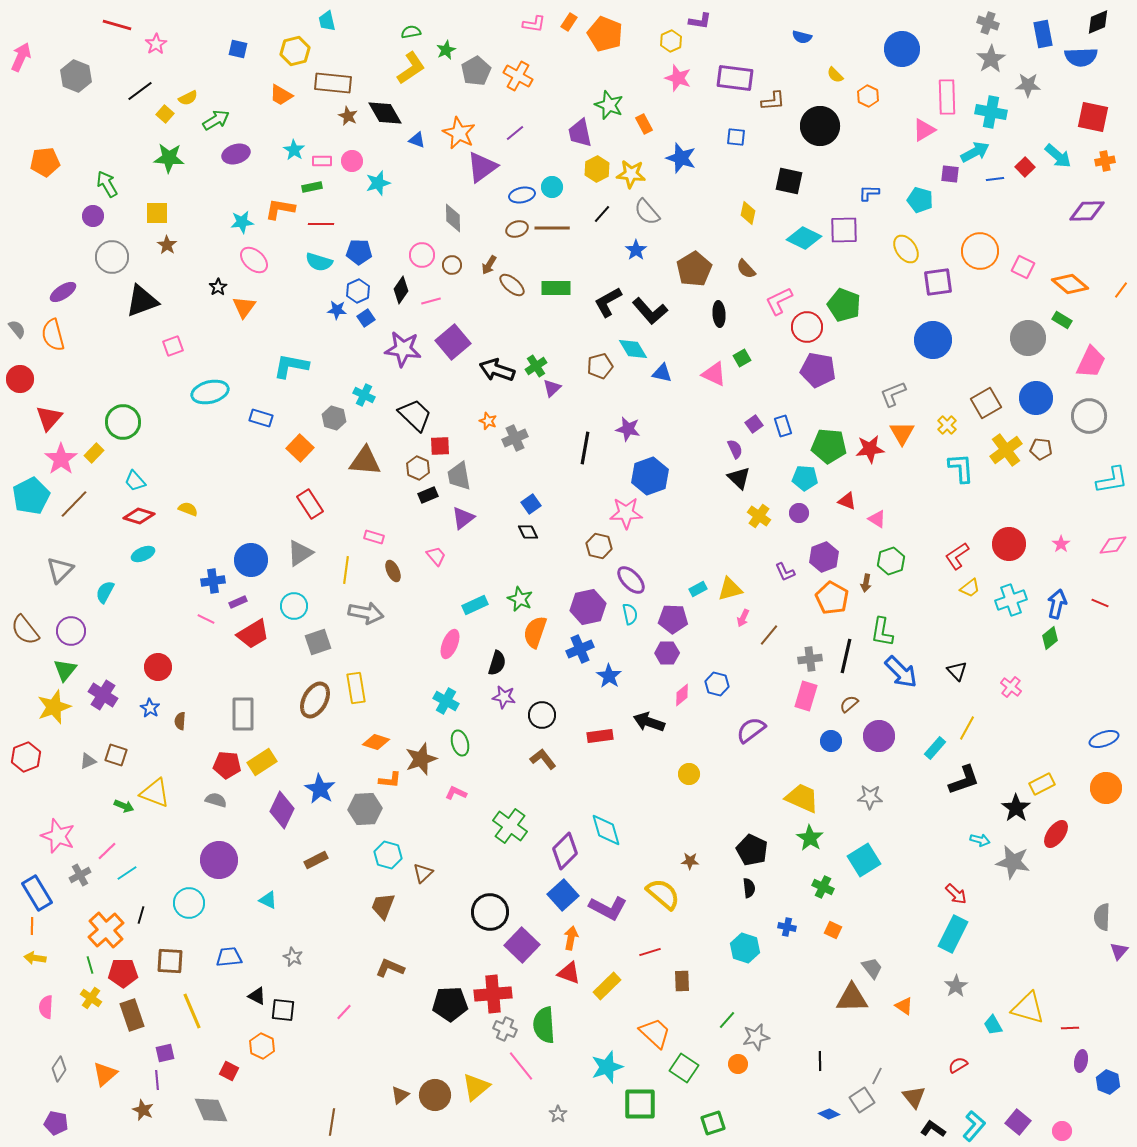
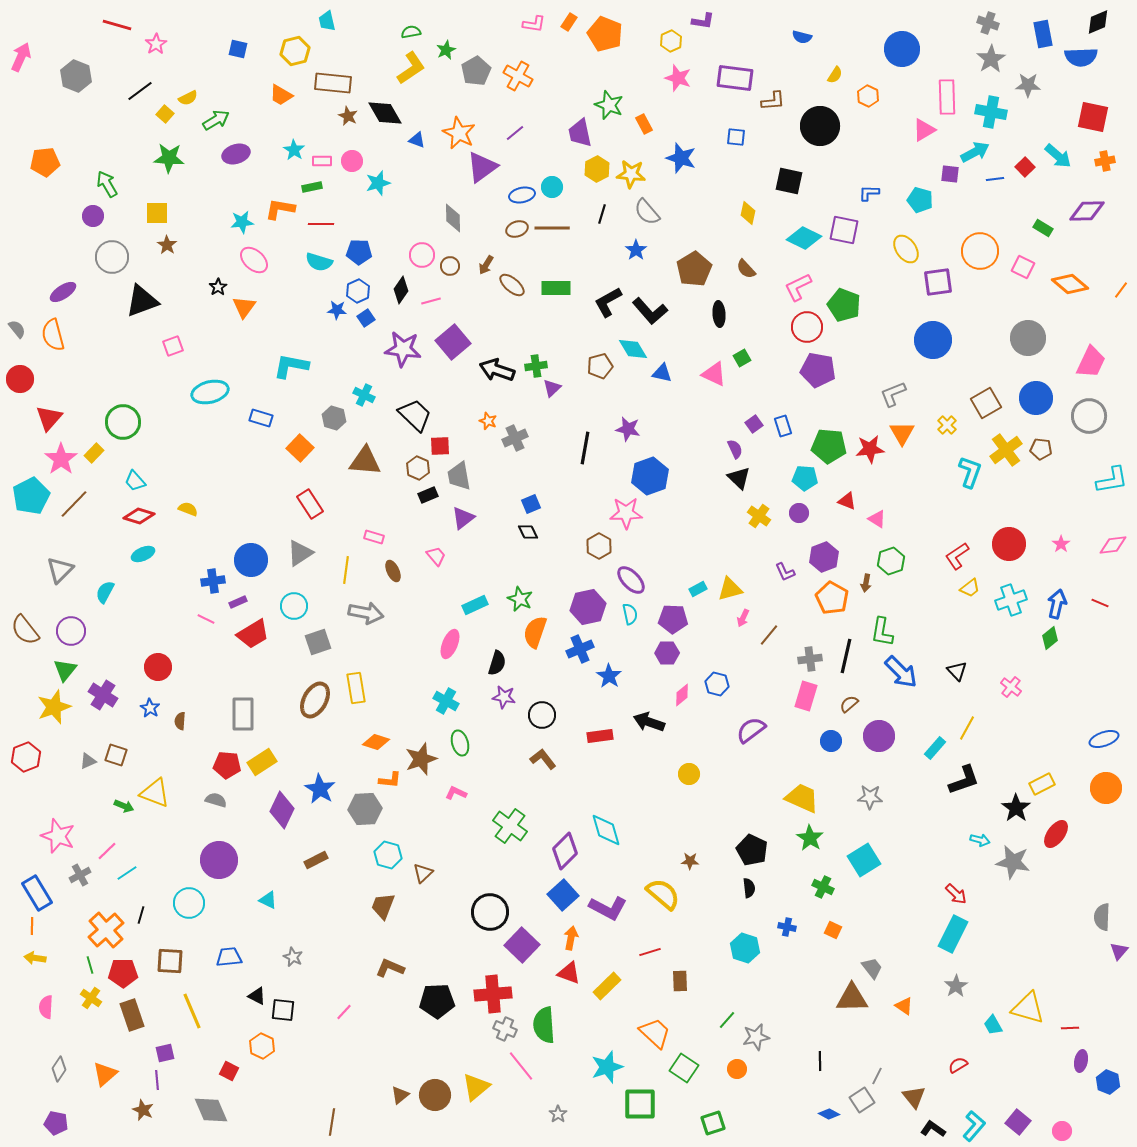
purple L-shape at (700, 21): moved 3 px right
yellow semicircle at (835, 75): rotated 102 degrees counterclockwise
black line at (602, 214): rotated 24 degrees counterclockwise
purple square at (844, 230): rotated 12 degrees clockwise
brown circle at (452, 265): moved 2 px left, 1 px down
brown arrow at (489, 265): moved 3 px left
pink L-shape at (779, 301): moved 19 px right, 14 px up
green rectangle at (1062, 320): moved 19 px left, 92 px up
green cross at (536, 366): rotated 25 degrees clockwise
cyan L-shape at (961, 468): moved 9 px right, 4 px down; rotated 24 degrees clockwise
blue square at (531, 504): rotated 12 degrees clockwise
brown hexagon at (599, 546): rotated 15 degrees clockwise
brown rectangle at (682, 981): moved 2 px left
black pentagon at (450, 1004): moved 13 px left, 3 px up
orange circle at (738, 1064): moved 1 px left, 5 px down
